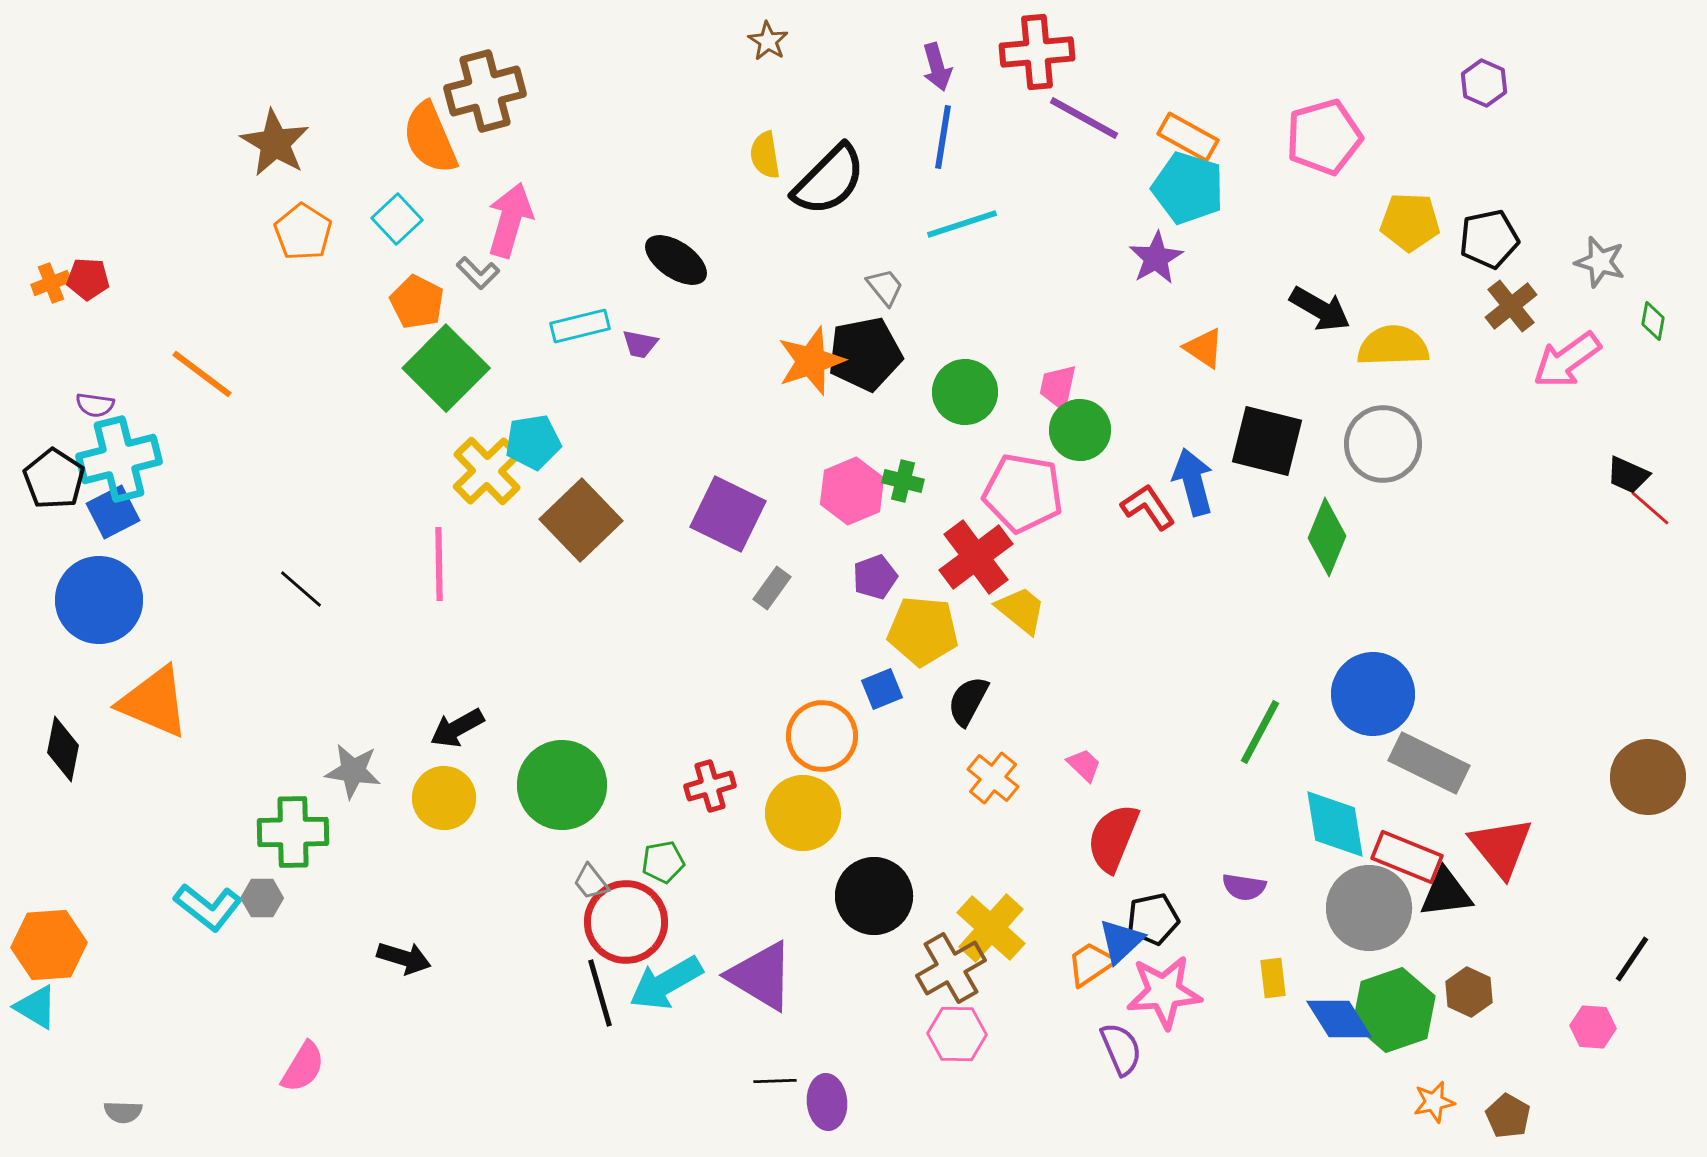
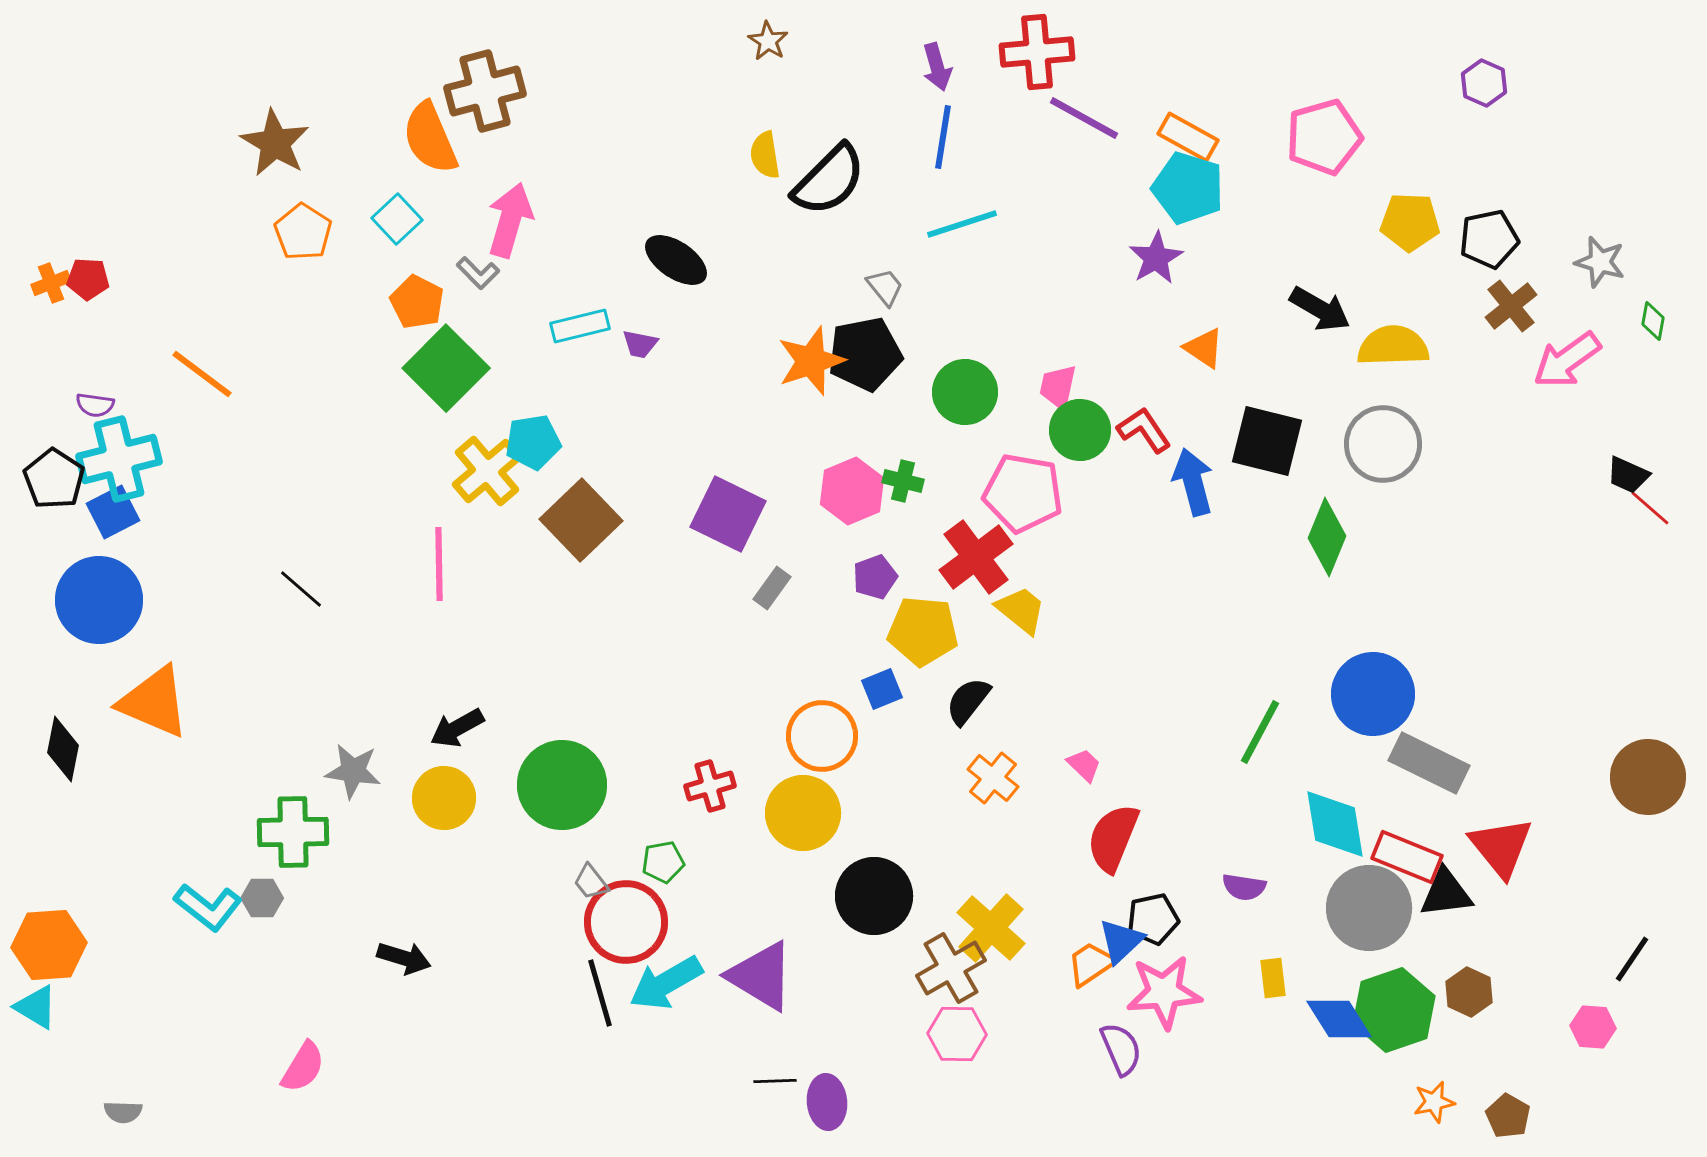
yellow cross at (487, 471): rotated 4 degrees clockwise
red L-shape at (1148, 507): moved 4 px left, 77 px up
black semicircle at (968, 701): rotated 10 degrees clockwise
